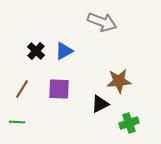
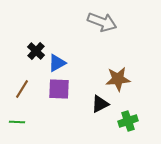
blue triangle: moved 7 px left, 12 px down
brown star: moved 1 px left, 2 px up
green cross: moved 1 px left, 2 px up
